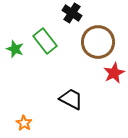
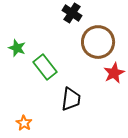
green rectangle: moved 26 px down
green star: moved 2 px right, 1 px up
black trapezoid: rotated 70 degrees clockwise
